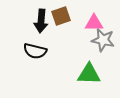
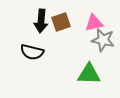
brown square: moved 6 px down
pink triangle: rotated 12 degrees counterclockwise
black semicircle: moved 3 px left, 1 px down
